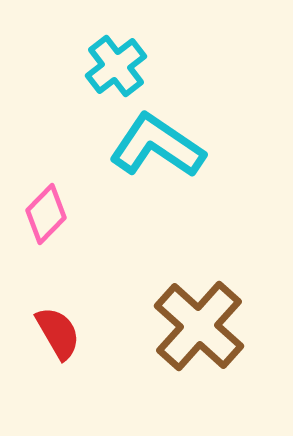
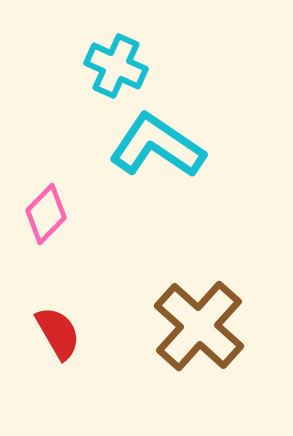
cyan cross: rotated 28 degrees counterclockwise
